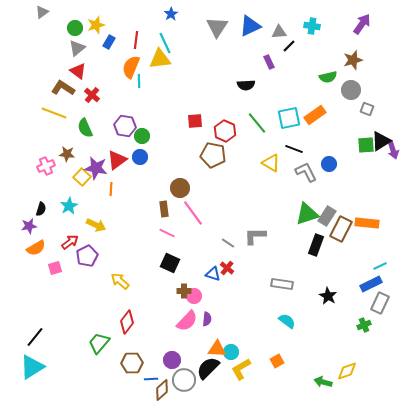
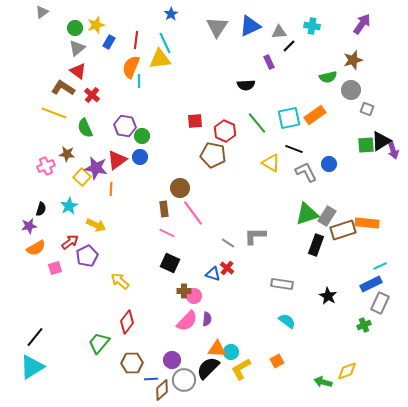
brown rectangle at (341, 229): moved 2 px right, 1 px down; rotated 45 degrees clockwise
